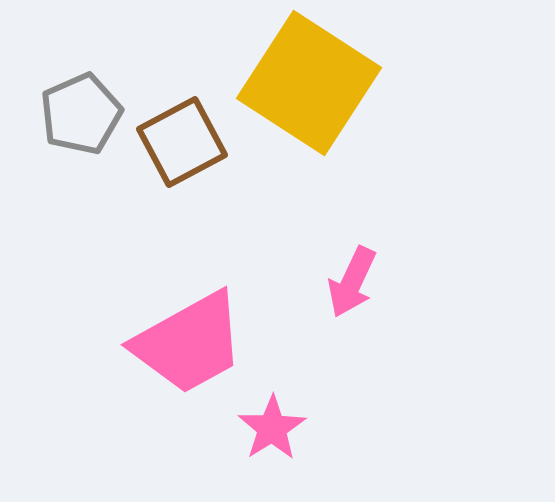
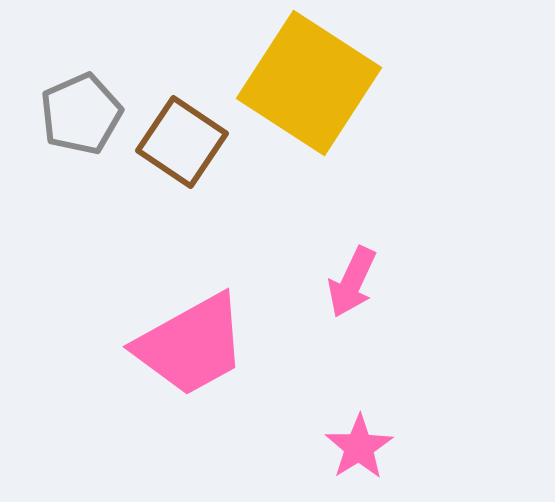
brown square: rotated 28 degrees counterclockwise
pink trapezoid: moved 2 px right, 2 px down
pink star: moved 87 px right, 19 px down
